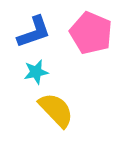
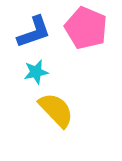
pink pentagon: moved 5 px left, 5 px up
